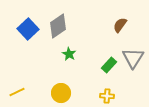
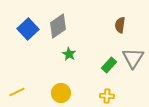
brown semicircle: rotated 28 degrees counterclockwise
